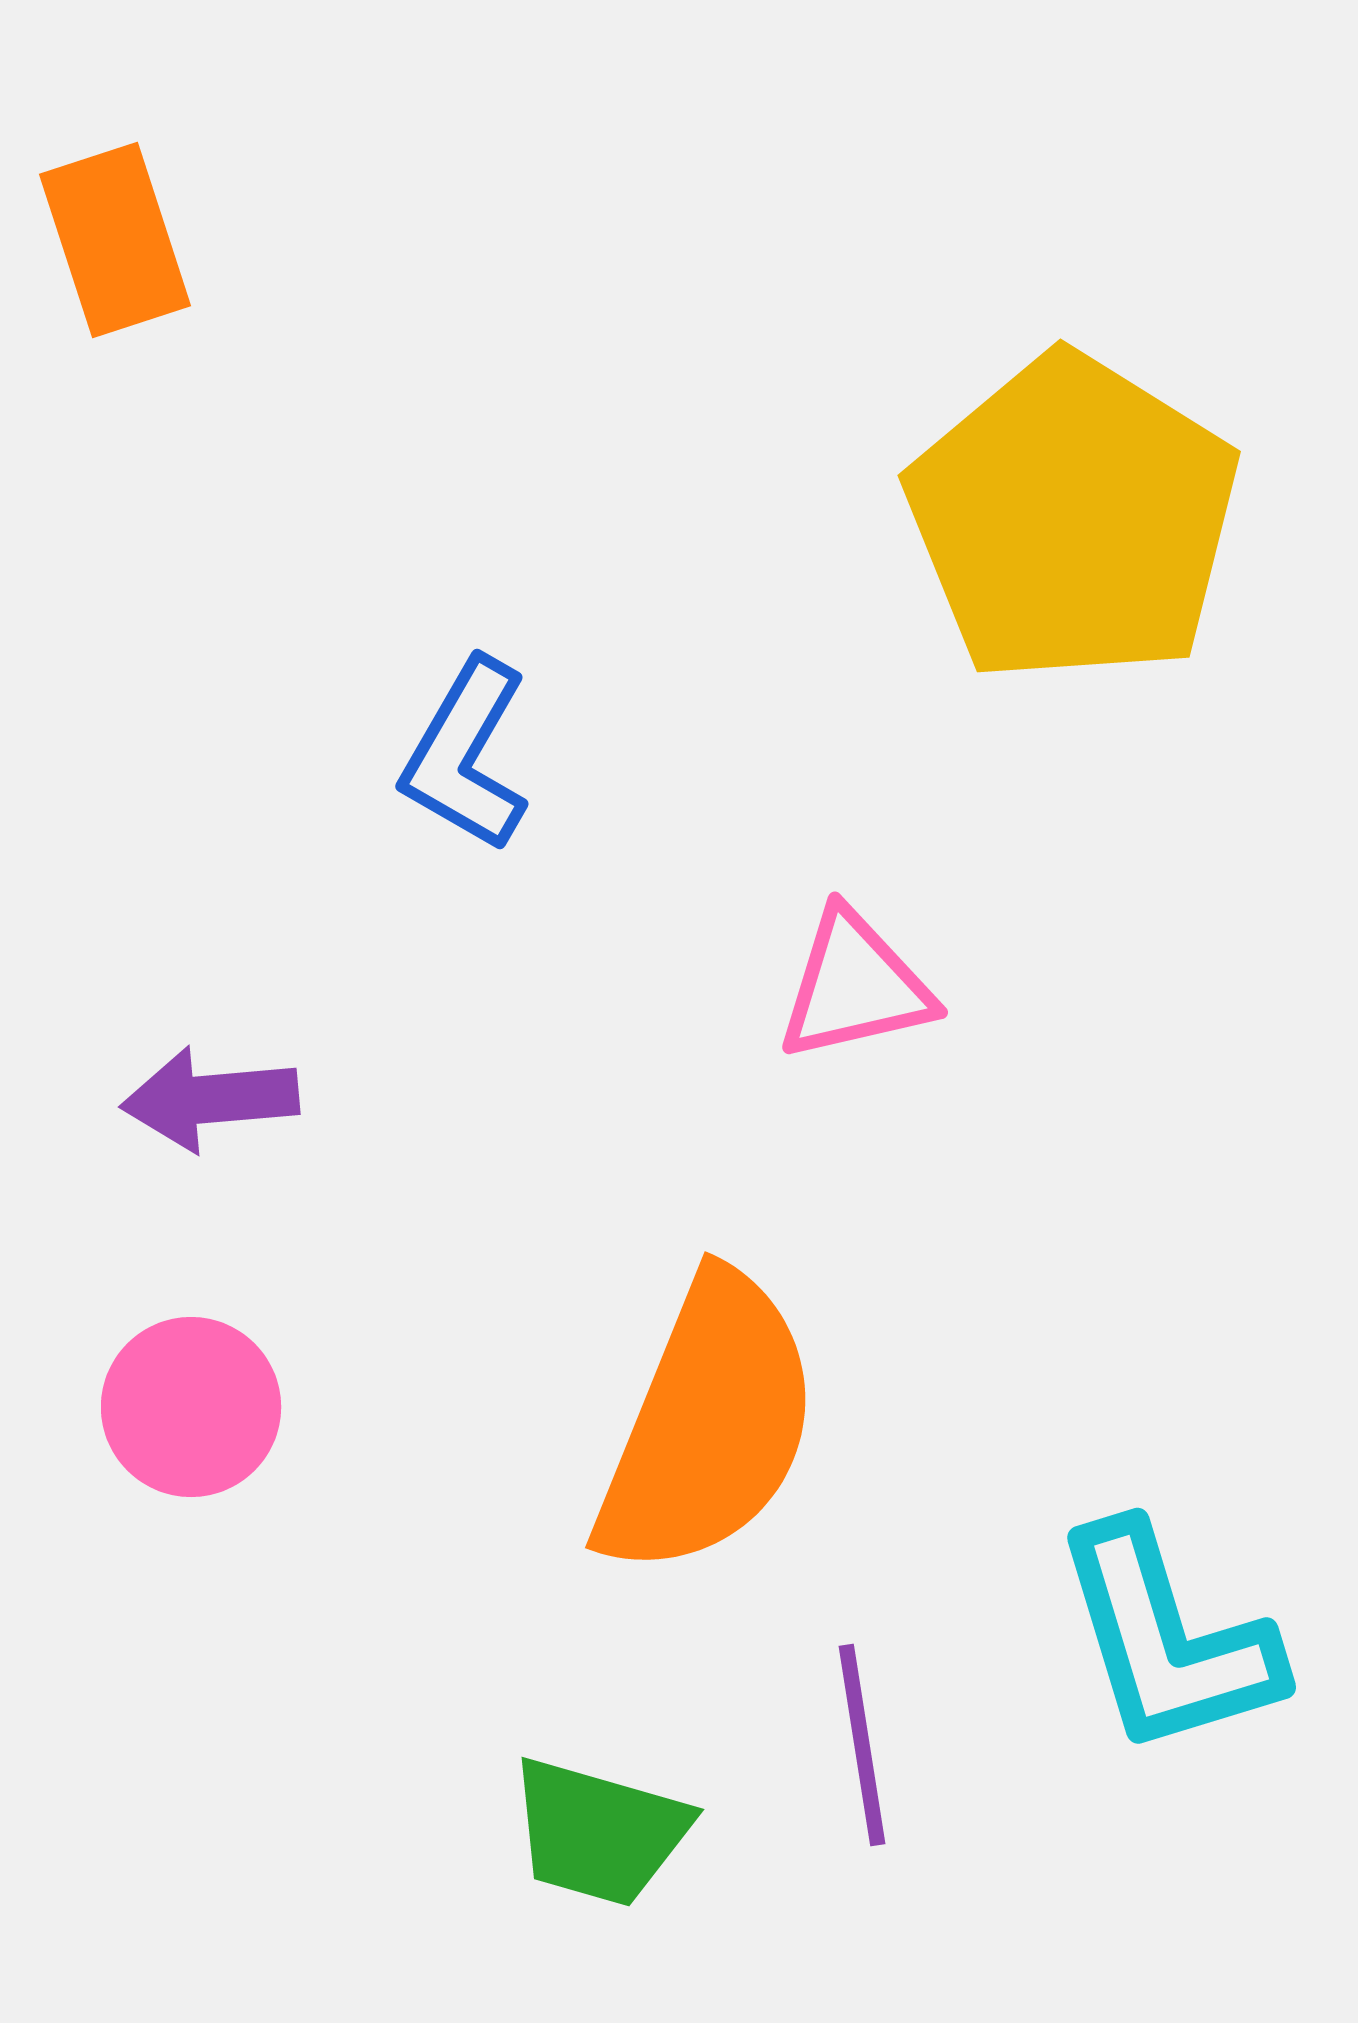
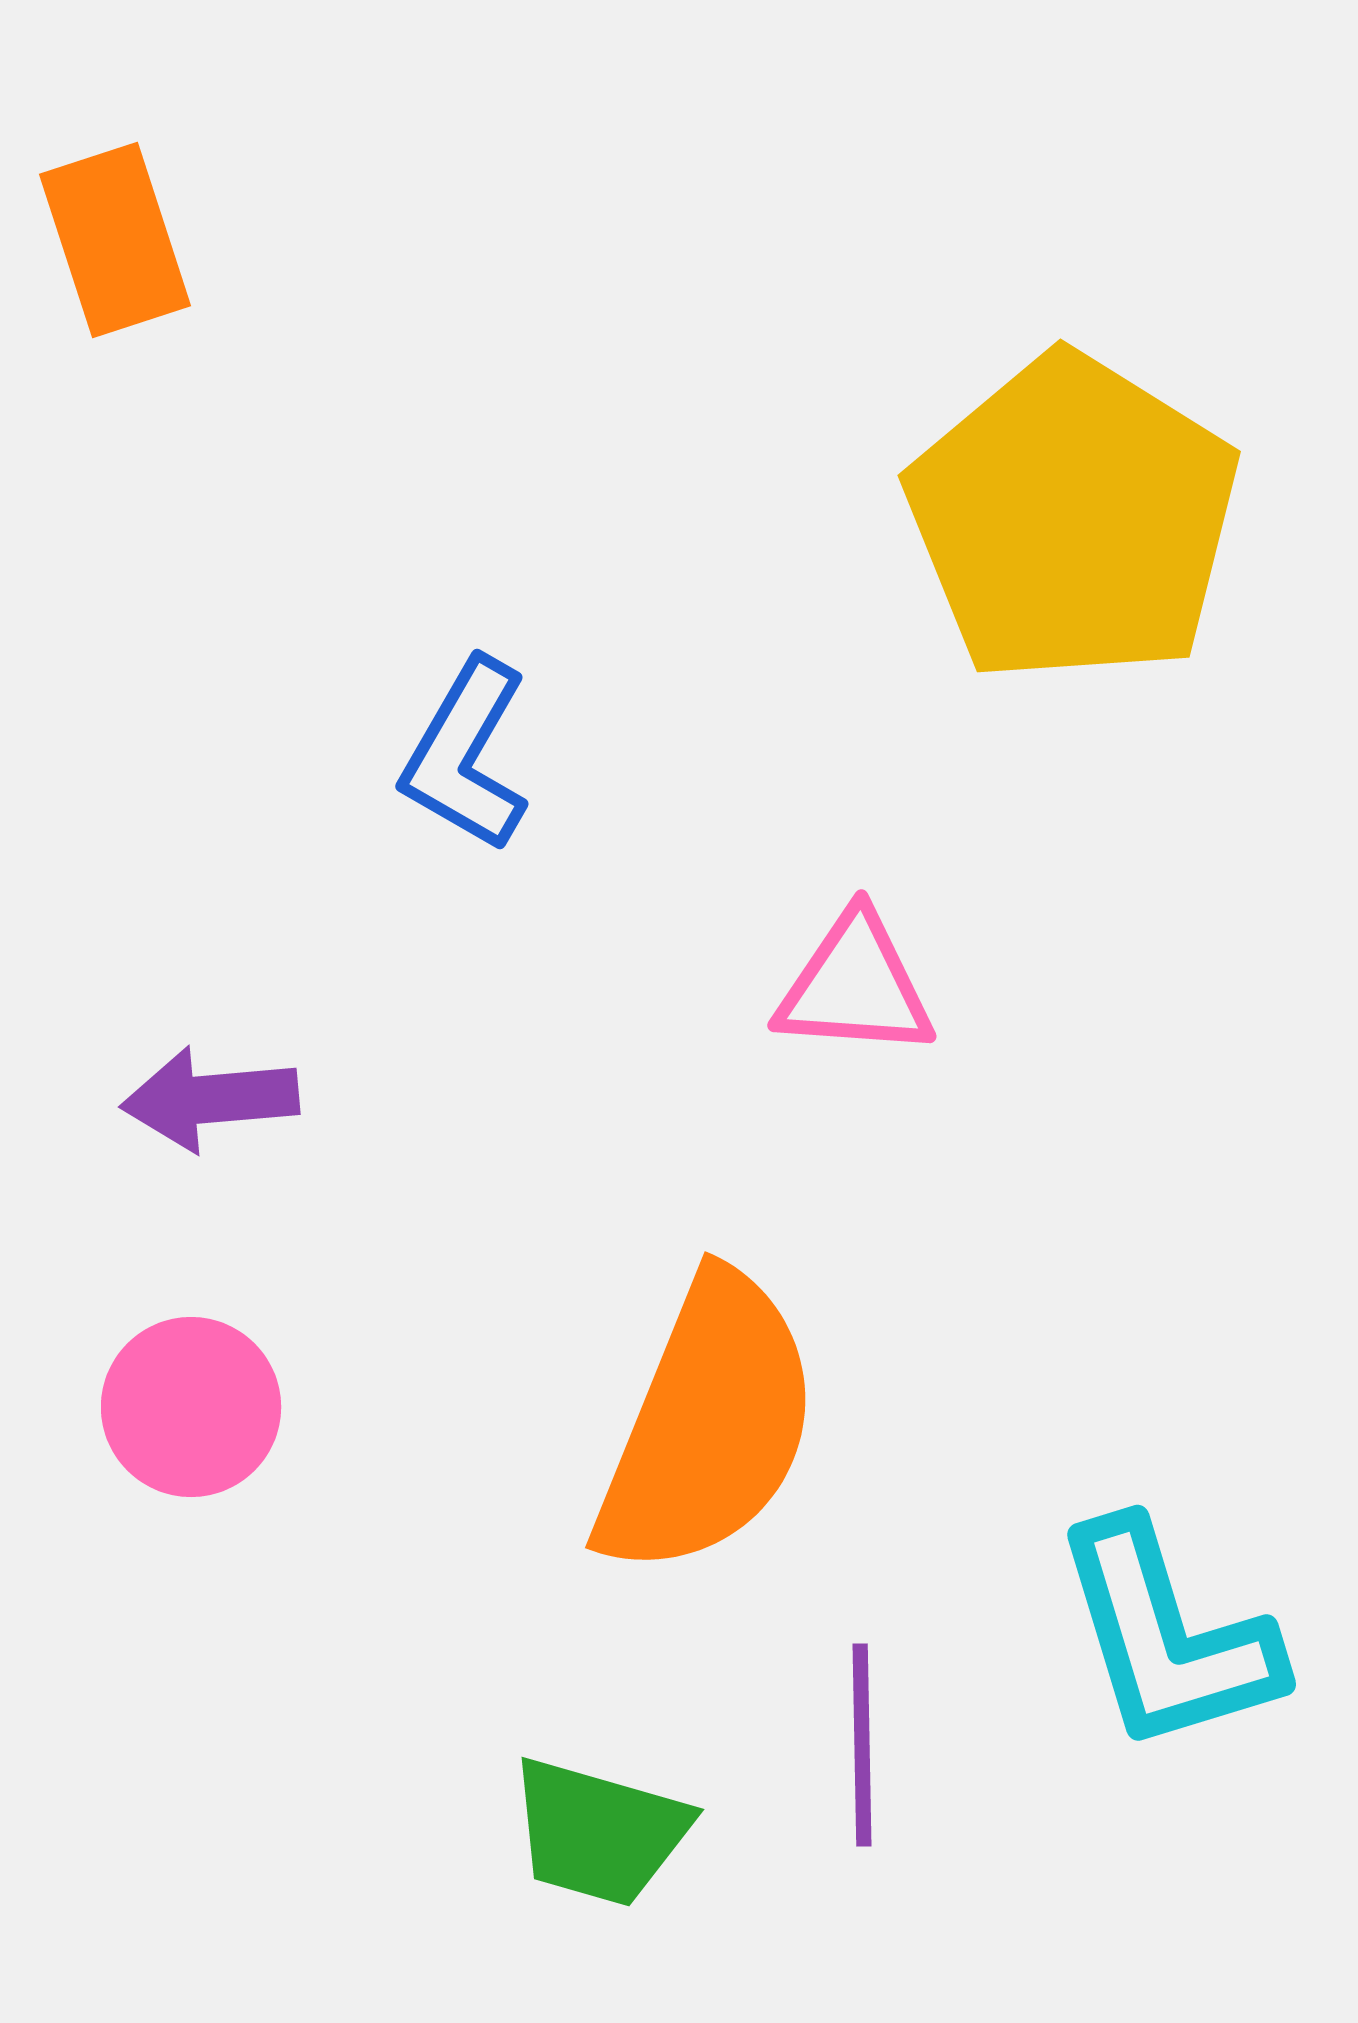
pink triangle: rotated 17 degrees clockwise
cyan L-shape: moved 3 px up
purple line: rotated 8 degrees clockwise
